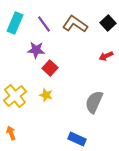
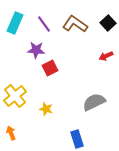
red square: rotated 21 degrees clockwise
yellow star: moved 14 px down
gray semicircle: rotated 40 degrees clockwise
blue rectangle: rotated 48 degrees clockwise
